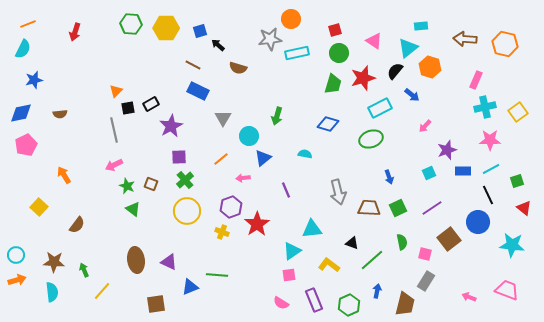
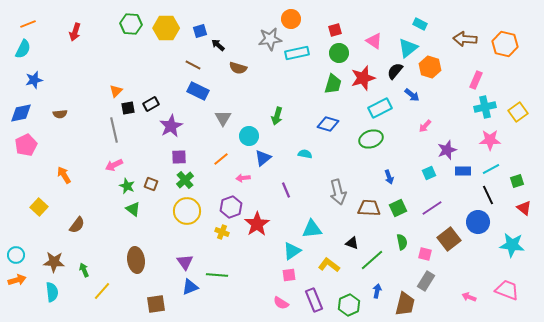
cyan rectangle at (421, 26): moved 1 px left, 2 px up; rotated 32 degrees clockwise
purple triangle at (169, 262): moved 16 px right; rotated 30 degrees clockwise
